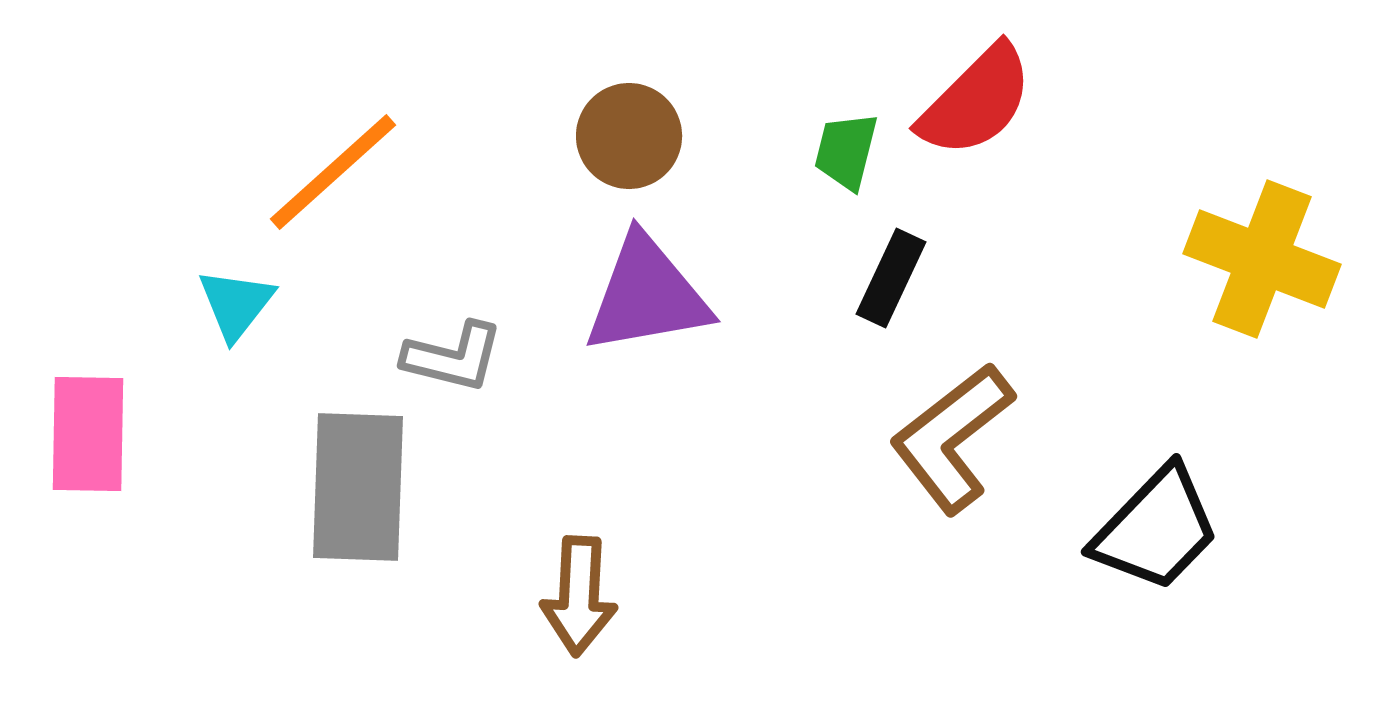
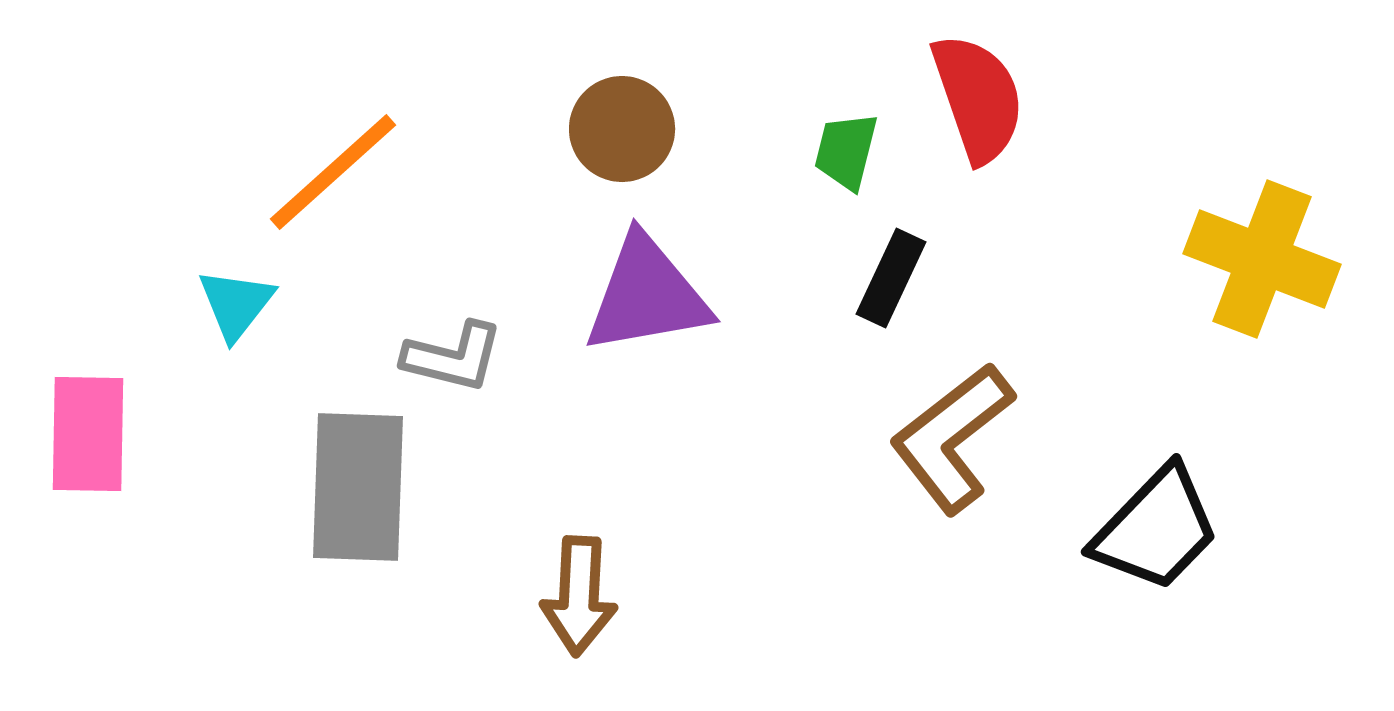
red semicircle: moved 2 px right, 3 px up; rotated 64 degrees counterclockwise
brown circle: moved 7 px left, 7 px up
